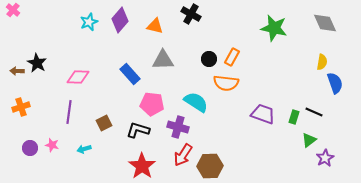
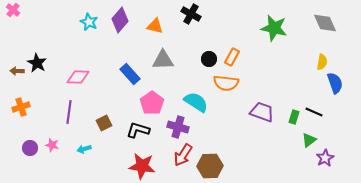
cyan star: rotated 24 degrees counterclockwise
pink pentagon: moved 1 px up; rotated 30 degrees clockwise
purple trapezoid: moved 1 px left, 2 px up
red star: rotated 28 degrees counterclockwise
